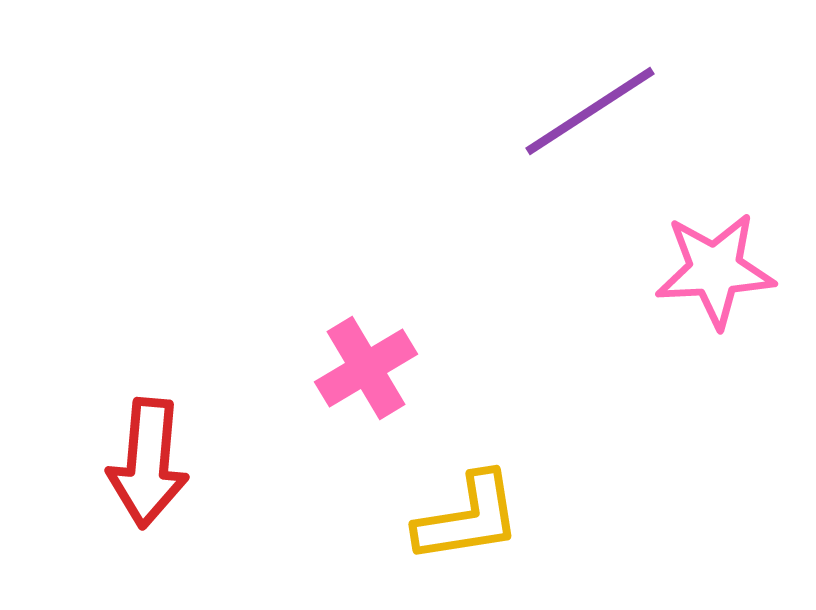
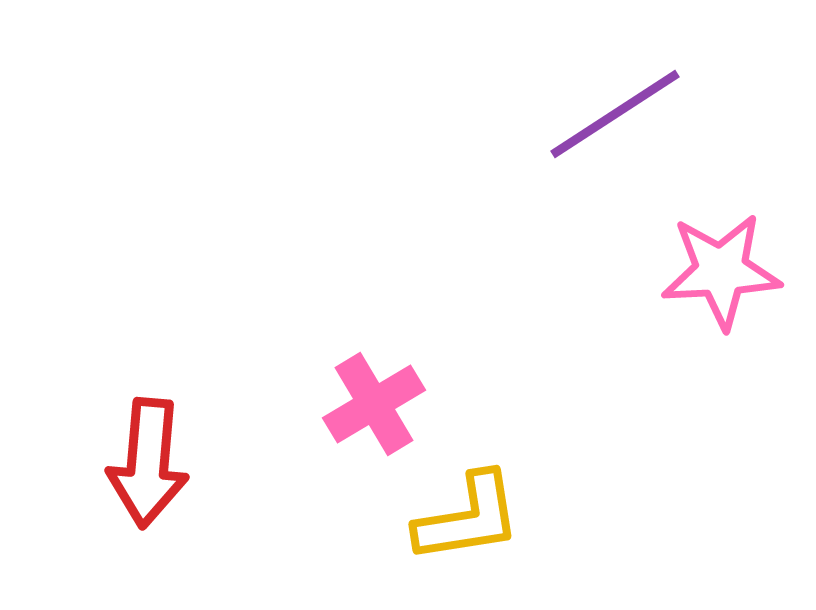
purple line: moved 25 px right, 3 px down
pink star: moved 6 px right, 1 px down
pink cross: moved 8 px right, 36 px down
